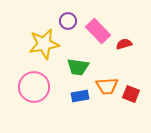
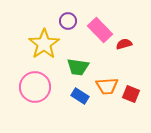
pink rectangle: moved 2 px right, 1 px up
yellow star: rotated 24 degrees counterclockwise
pink circle: moved 1 px right
blue rectangle: rotated 42 degrees clockwise
